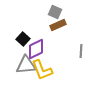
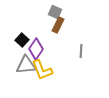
brown rectangle: rotated 42 degrees counterclockwise
black square: moved 1 px left, 1 px down
purple diamond: rotated 30 degrees counterclockwise
